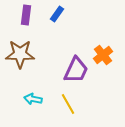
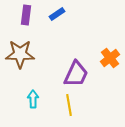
blue rectangle: rotated 21 degrees clockwise
orange cross: moved 7 px right, 3 px down
purple trapezoid: moved 4 px down
cyan arrow: rotated 78 degrees clockwise
yellow line: moved 1 px right, 1 px down; rotated 20 degrees clockwise
